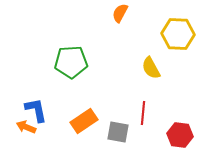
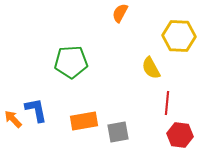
yellow hexagon: moved 1 px right, 2 px down
red line: moved 24 px right, 10 px up
orange rectangle: rotated 24 degrees clockwise
orange arrow: moved 13 px left, 8 px up; rotated 24 degrees clockwise
gray square: rotated 20 degrees counterclockwise
